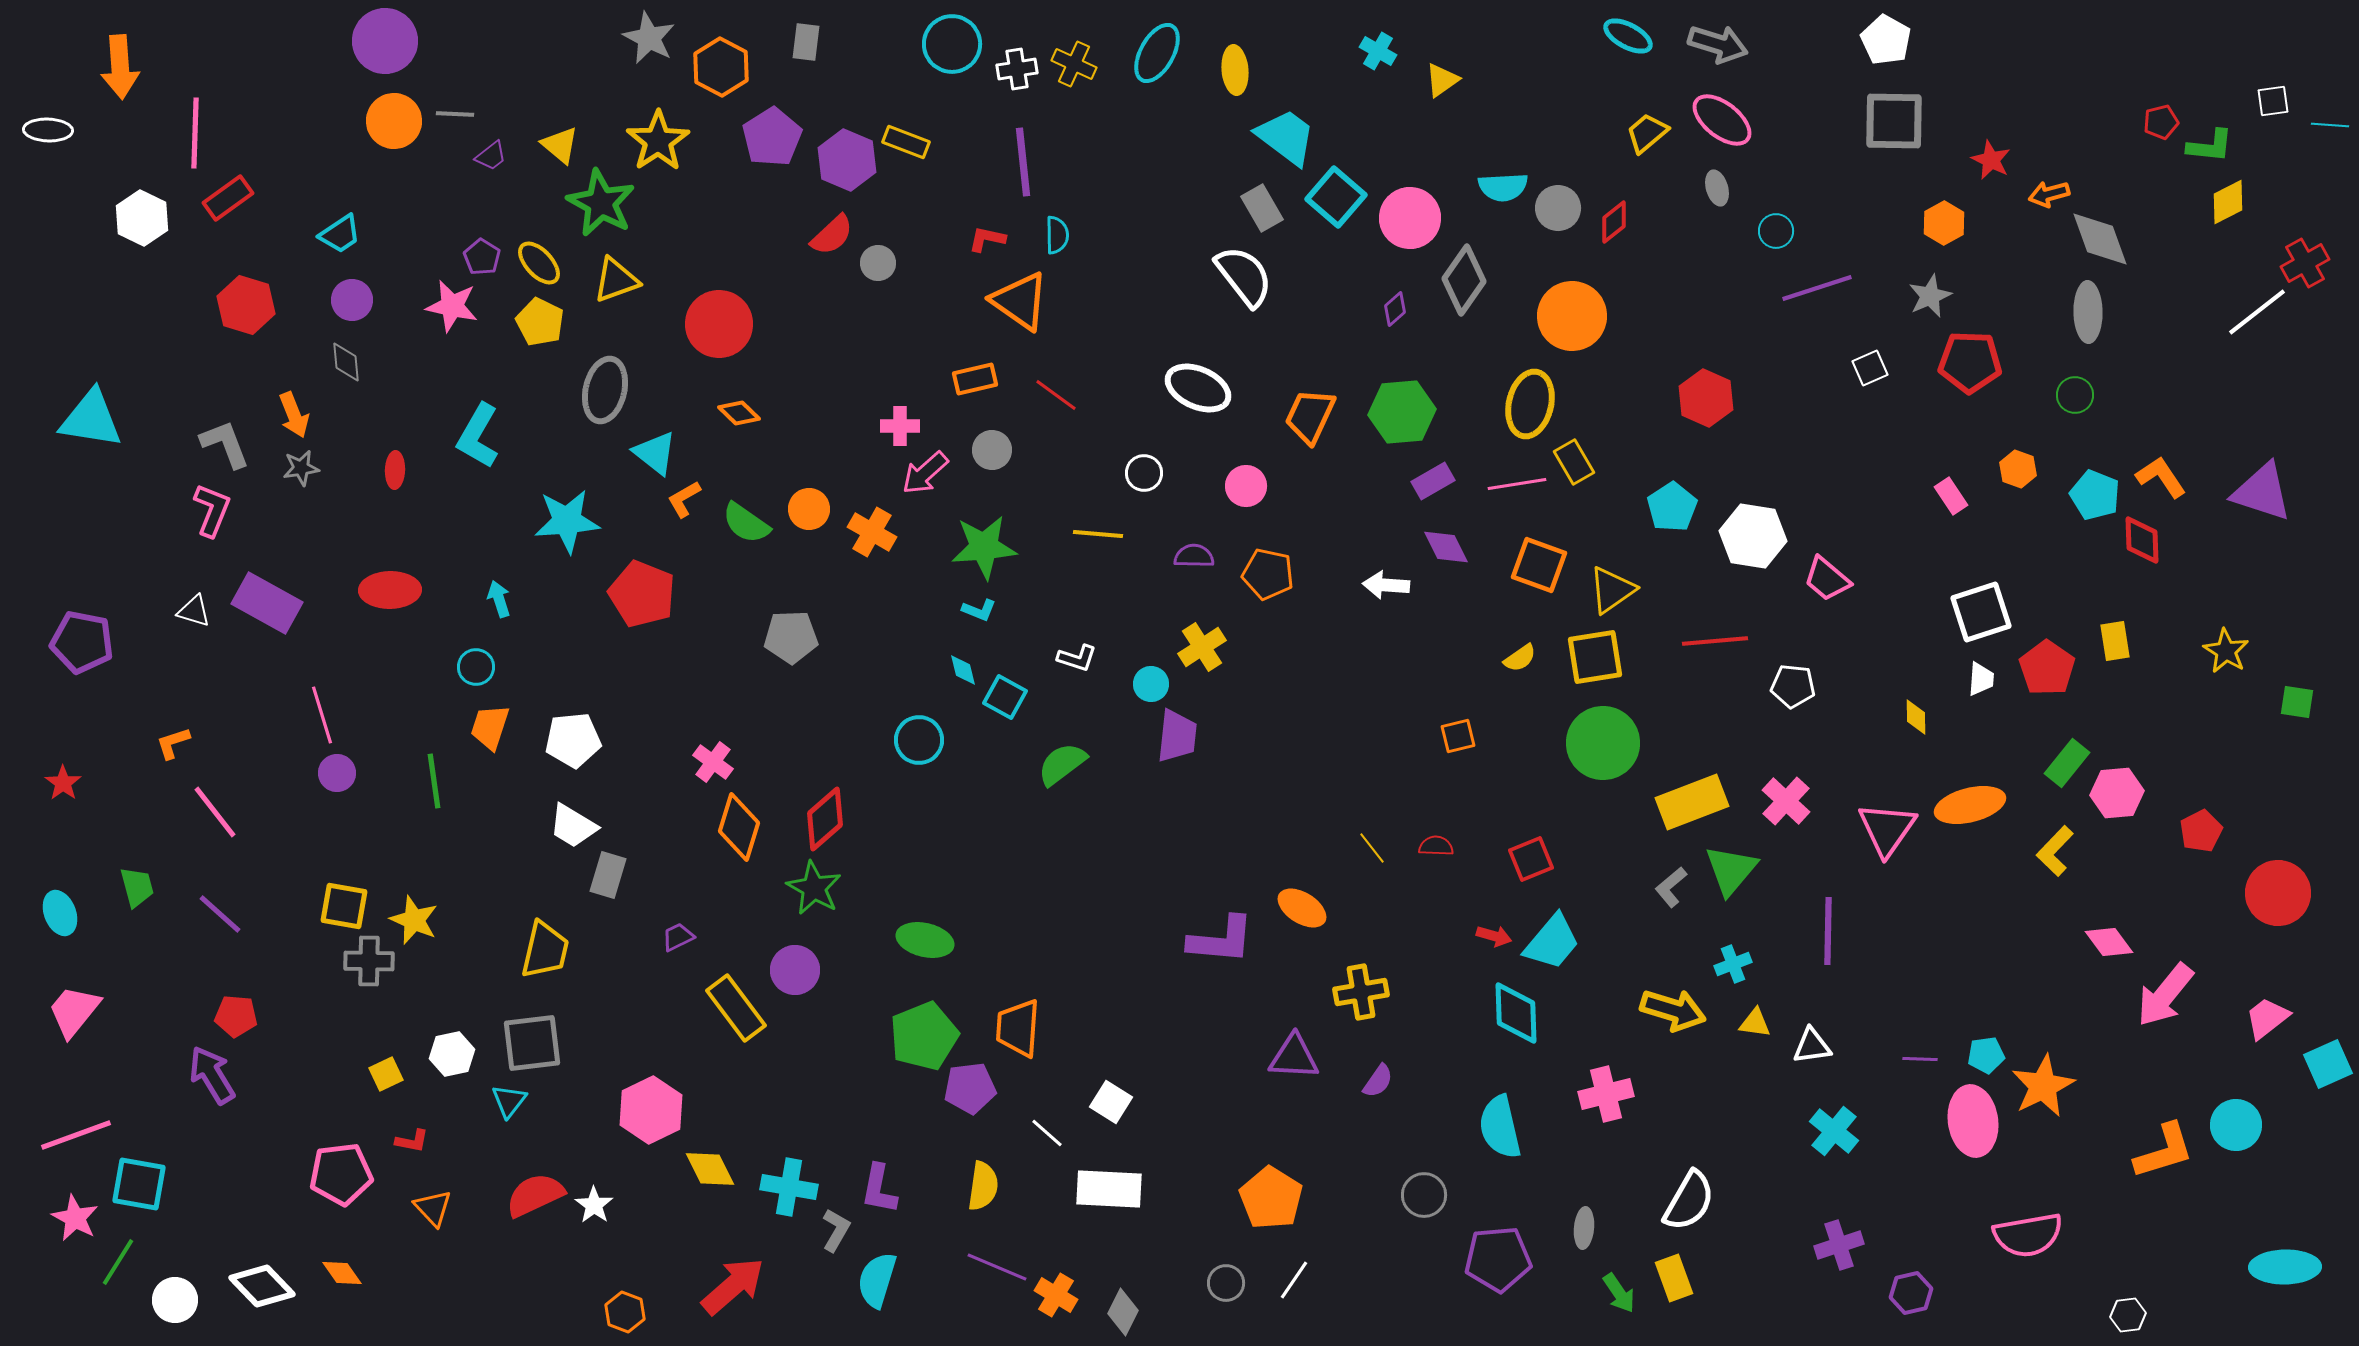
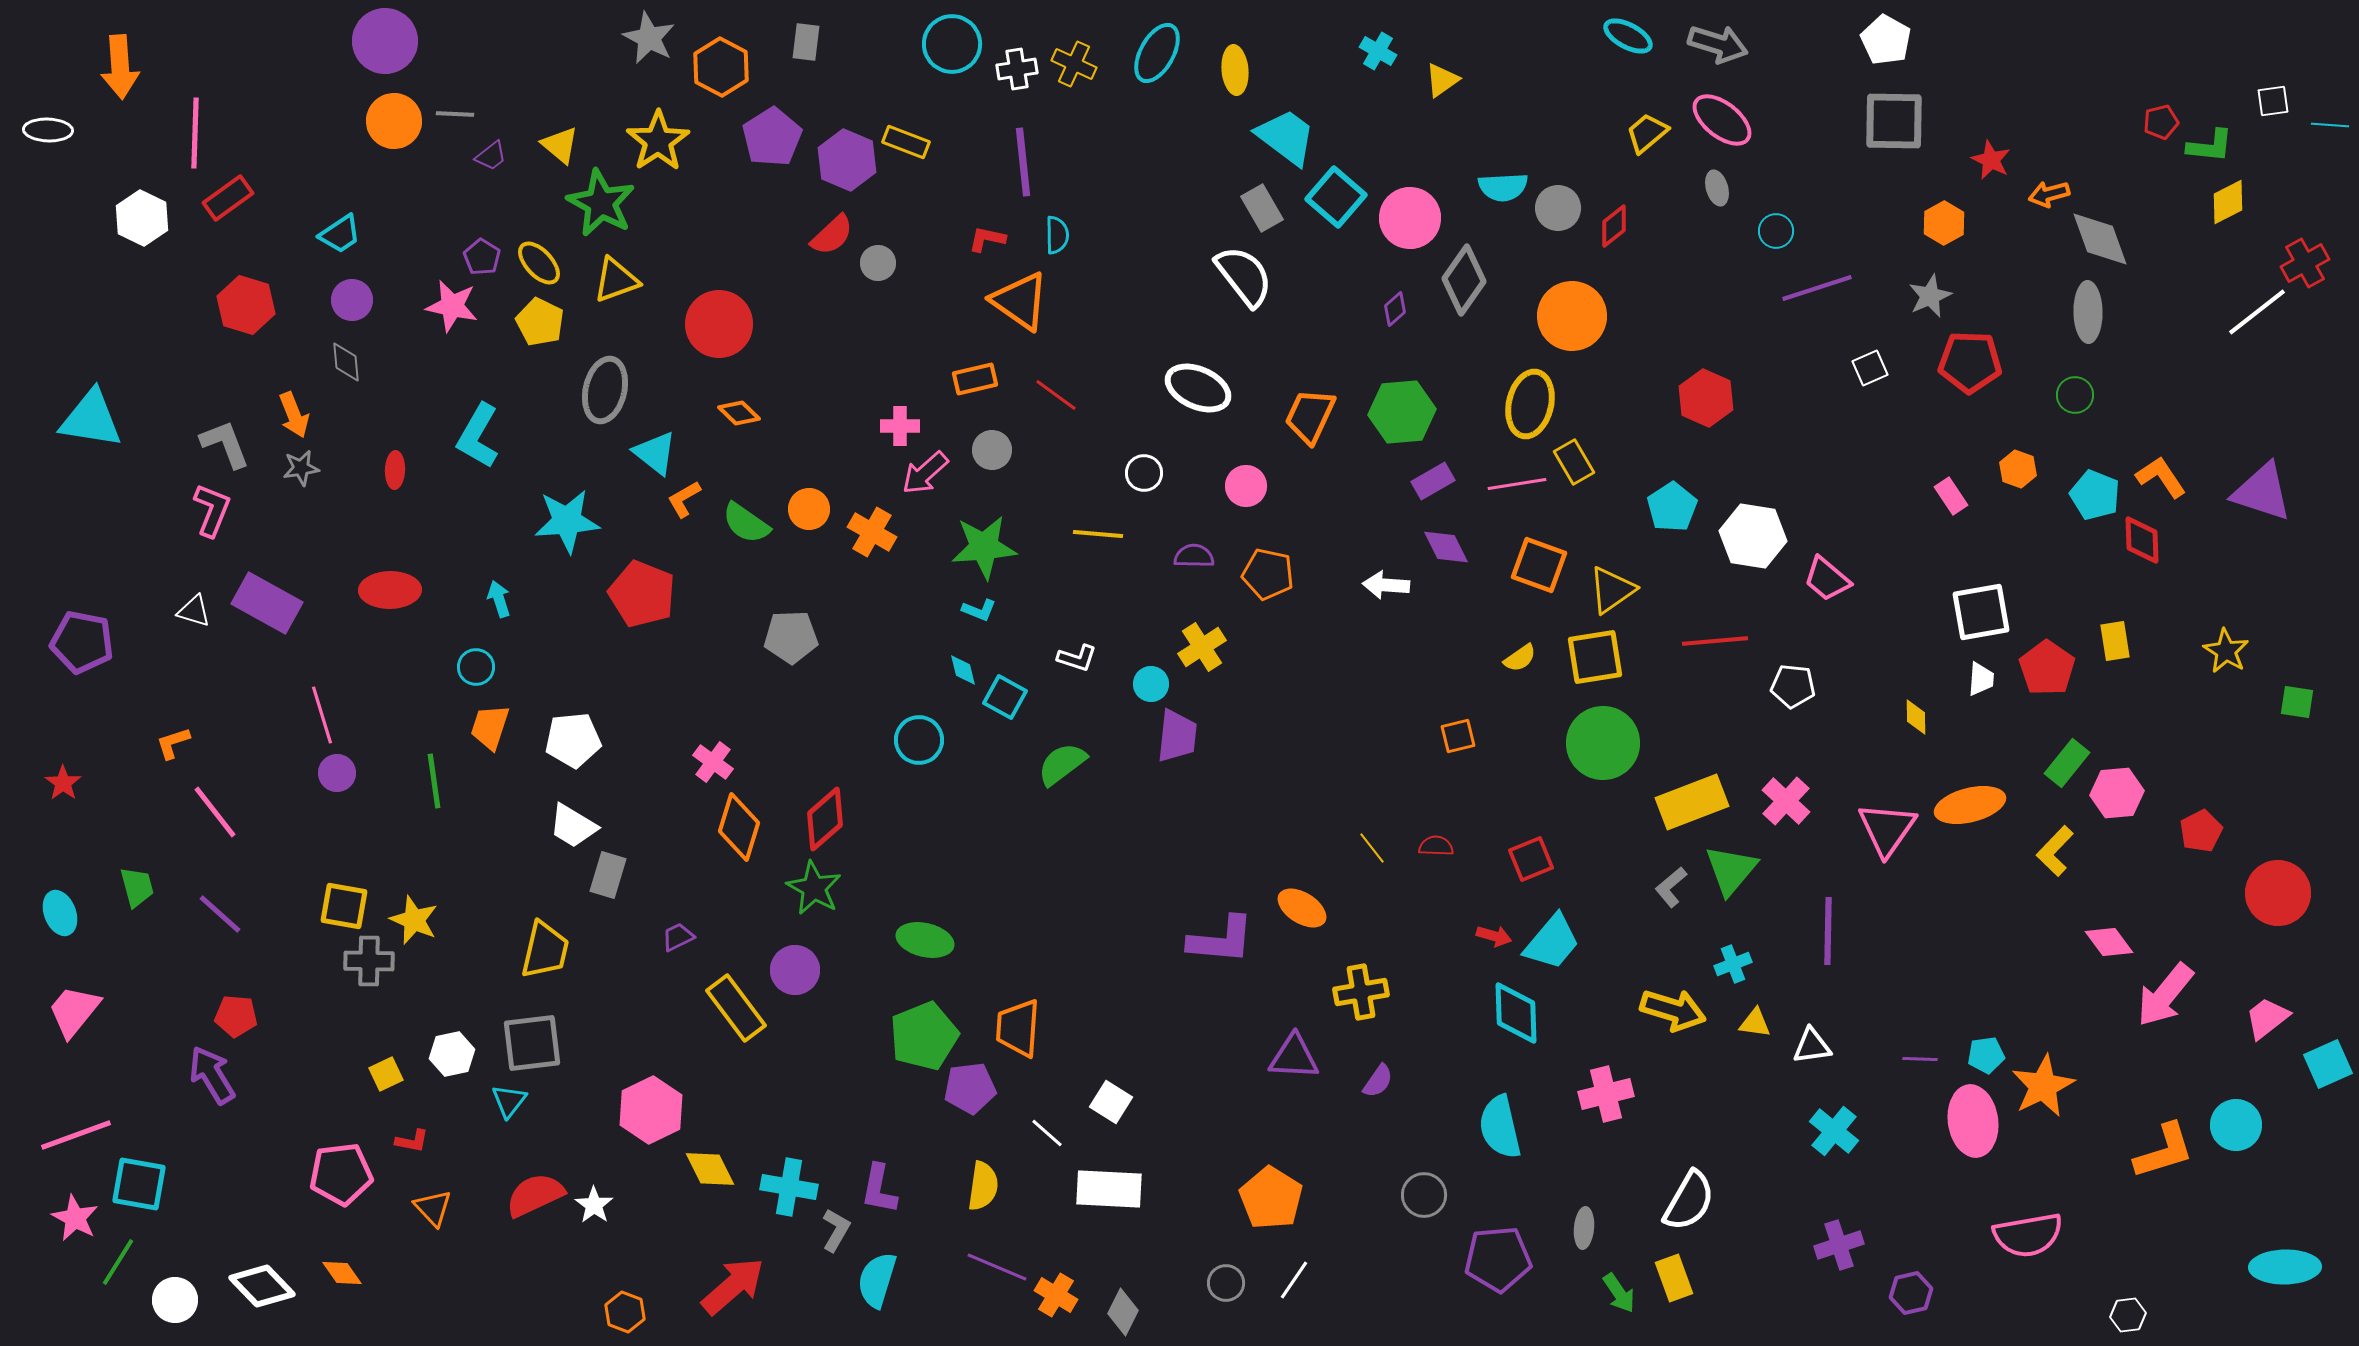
red diamond at (1614, 222): moved 4 px down
white square at (1981, 612): rotated 8 degrees clockwise
